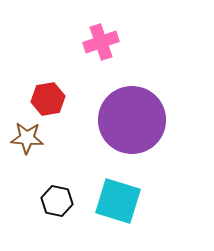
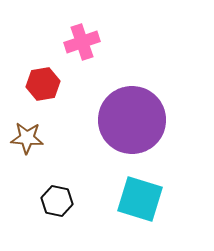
pink cross: moved 19 px left
red hexagon: moved 5 px left, 15 px up
cyan square: moved 22 px right, 2 px up
